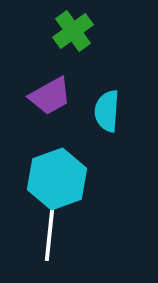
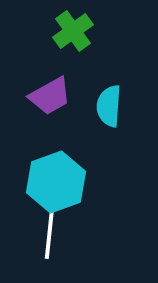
cyan semicircle: moved 2 px right, 5 px up
cyan hexagon: moved 1 px left, 3 px down
white line: moved 2 px up
